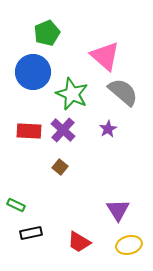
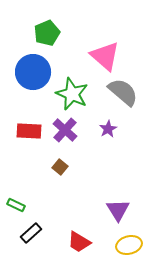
purple cross: moved 2 px right
black rectangle: rotated 30 degrees counterclockwise
